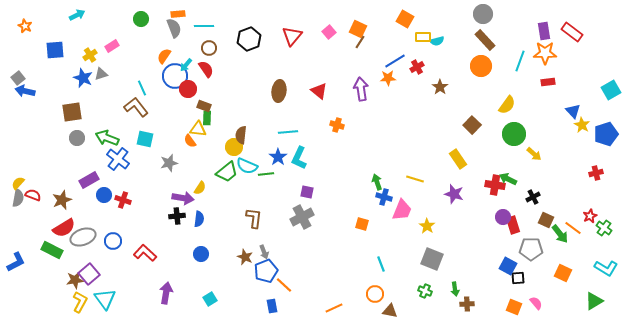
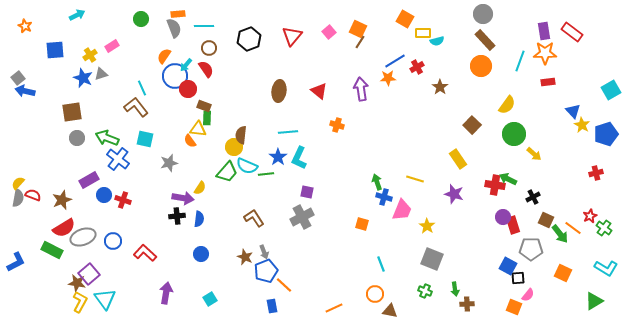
yellow rectangle at (423, 37): moved 4 px up
green trapezoid at (227, 172): rotated 10 degrees counterclockwise
brown L-shape at (254, 218): rotated 40 degrees counterclockwise
brown star at (75, 280): moved 2 px right, 3 px down; rotated 18 degrees clockwise
pink semicircle at (536, 303): moved 8 px left, 8 px up; rotated 80 degrees clockwise
